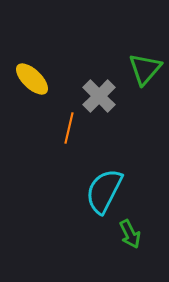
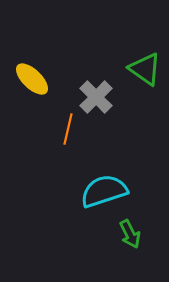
green triangle: rotated 36 degrees counterclockwise
gray cross: moved 3 px left, 1 px down
orange line: moved 1 px left, 1 px down
cyan semicircle: rotated 45 degrees clockwise
